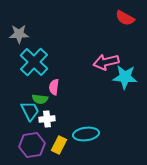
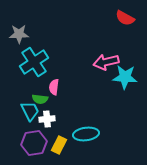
cyan cross: rotated 12 degrees clockwise
purple hexagon: moved 2 px right, 2 px up
